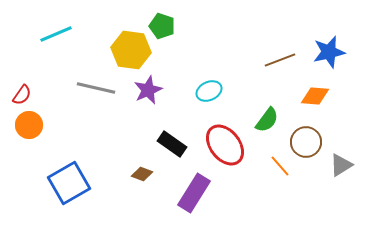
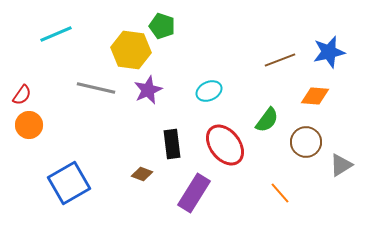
black rectangle: rotated 48 degrees clockwise
orange line: moved 27 px down
